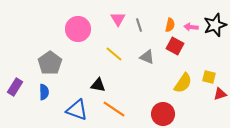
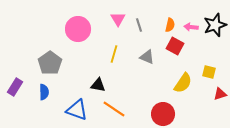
yellow line: rotated 66 degrees clockwise
yellow square: moved 5 px up
